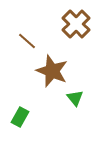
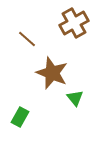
brown cross: moved 2 px left, 1 px up; rotated 16 degrees clockwise
brown line: moved 2 px up
brown star: moved 2 px down
